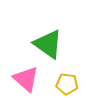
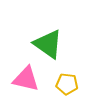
pink triangle: rotated 28 degrees counterclockwise
